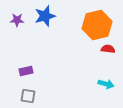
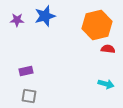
gray square: moved 1 px right
